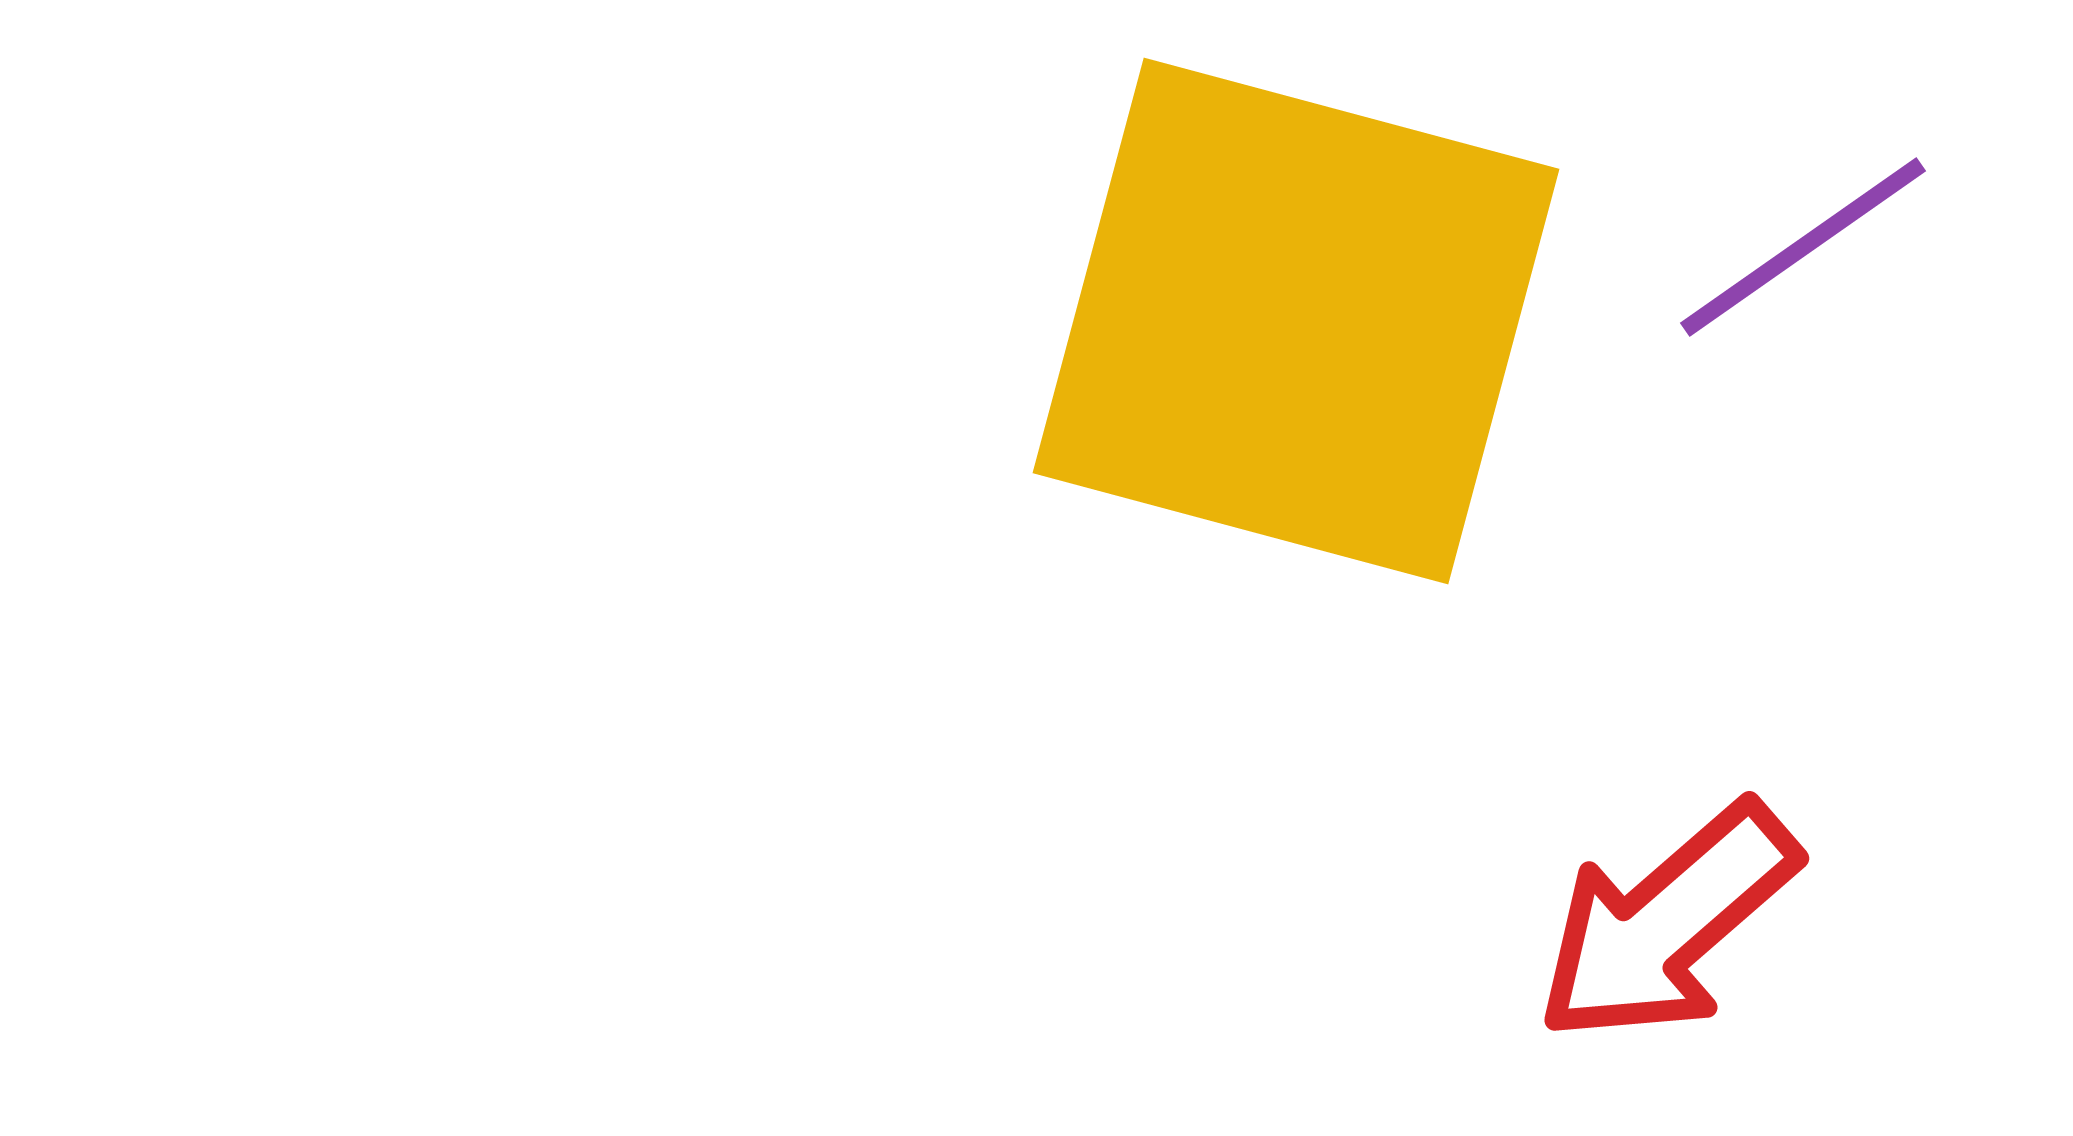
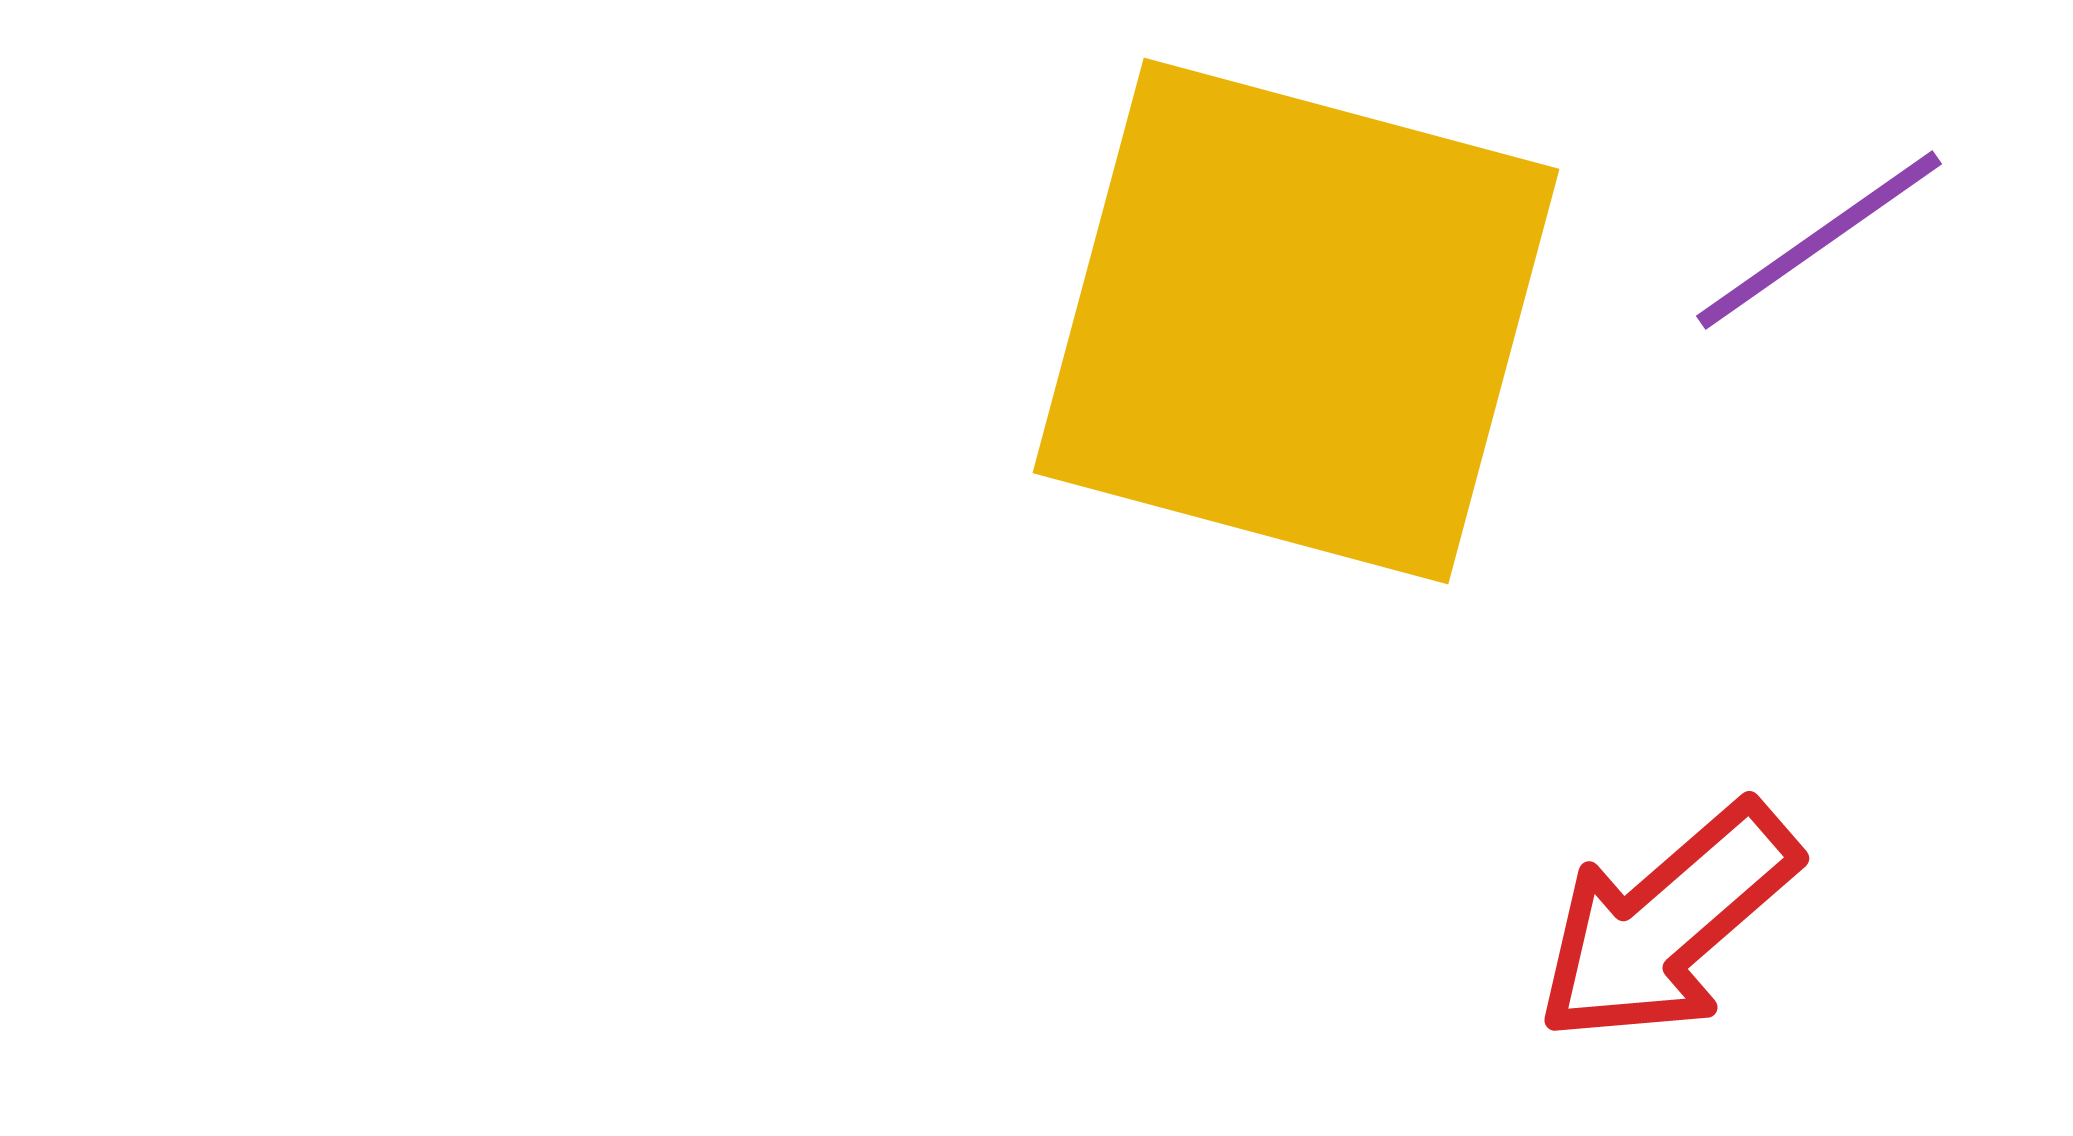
purple line: moved 16 px right, 7 px up
